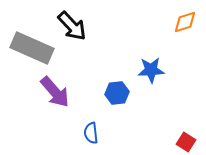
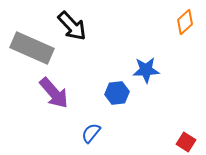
orange diamond: rotated 25 degrees counterclockwise
blue star: moved 5 px left
purple arrow: moved 1 px left, 1 px down
blue semicircle: rotated 45 degrees clockwise
